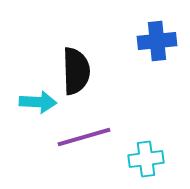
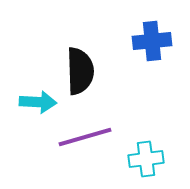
blue cross: moved 5 px left
black semicircle: moved 4 px right
purple line: moved 1 px right
